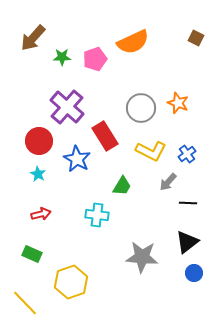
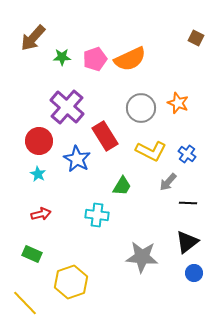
orange semicircle: moved 3 px left, 17 px down
blue cross: rotated 18 degrees counterclockwise
